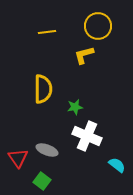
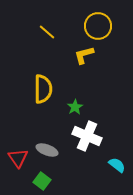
yellow line: rotated 48 degrees clockwise
green star: rotated 21 degrees counterclockwise
